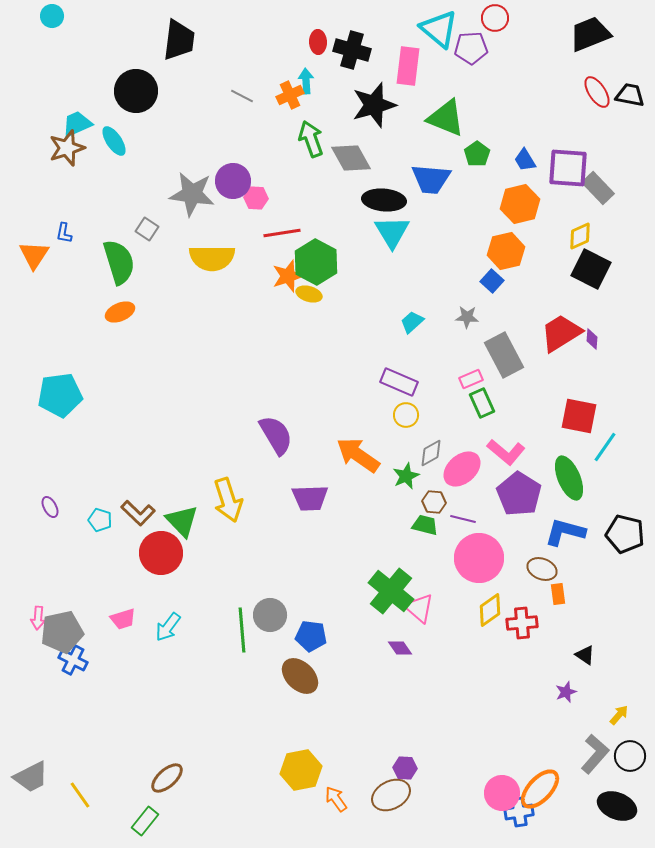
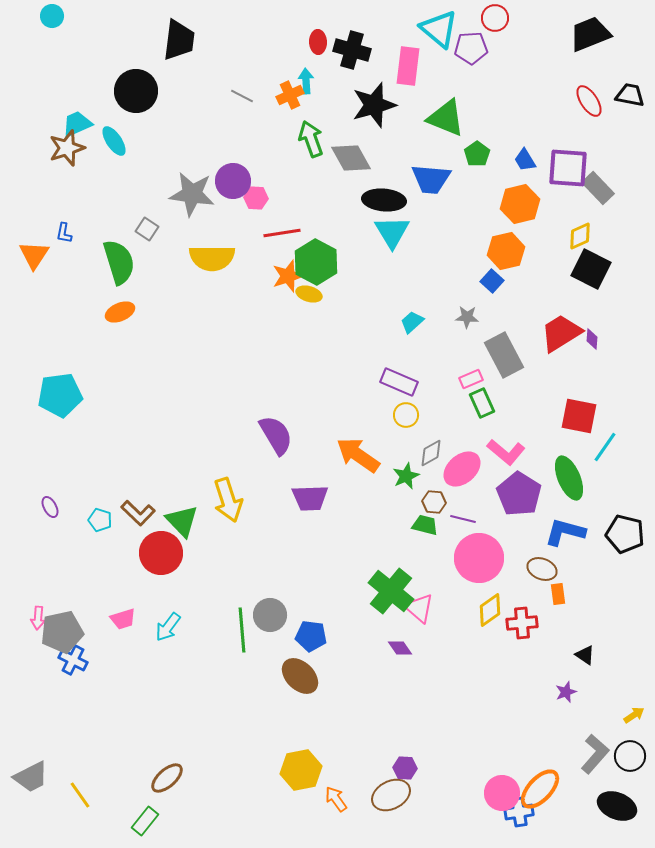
red ellipse at (597, 92): moved 8 px left, 9 px down
yellow arrow at (619, 715): moved 15 px right; rotated 15 degrees clockwise
